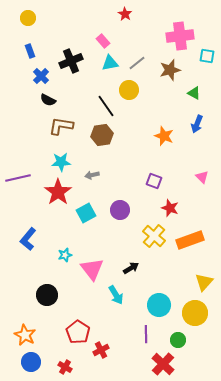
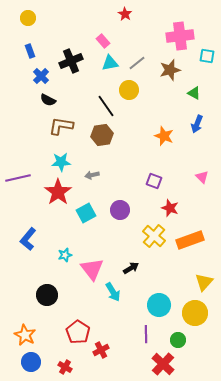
cyan arrow at (116, 295): moved 3 px left, 3 px up
